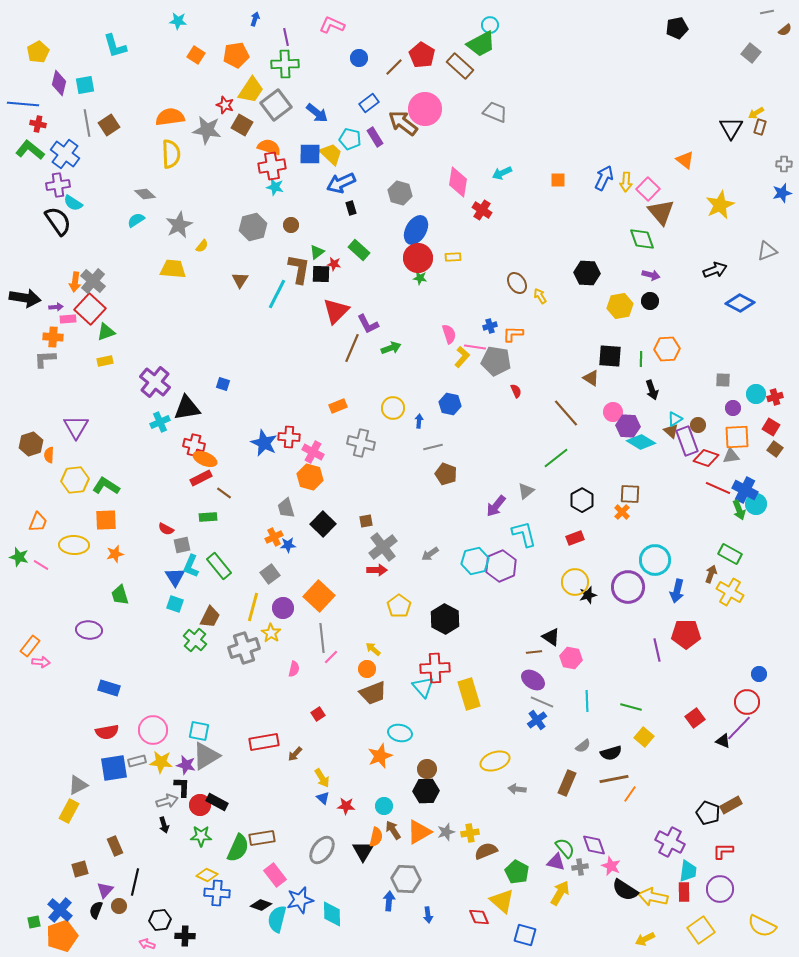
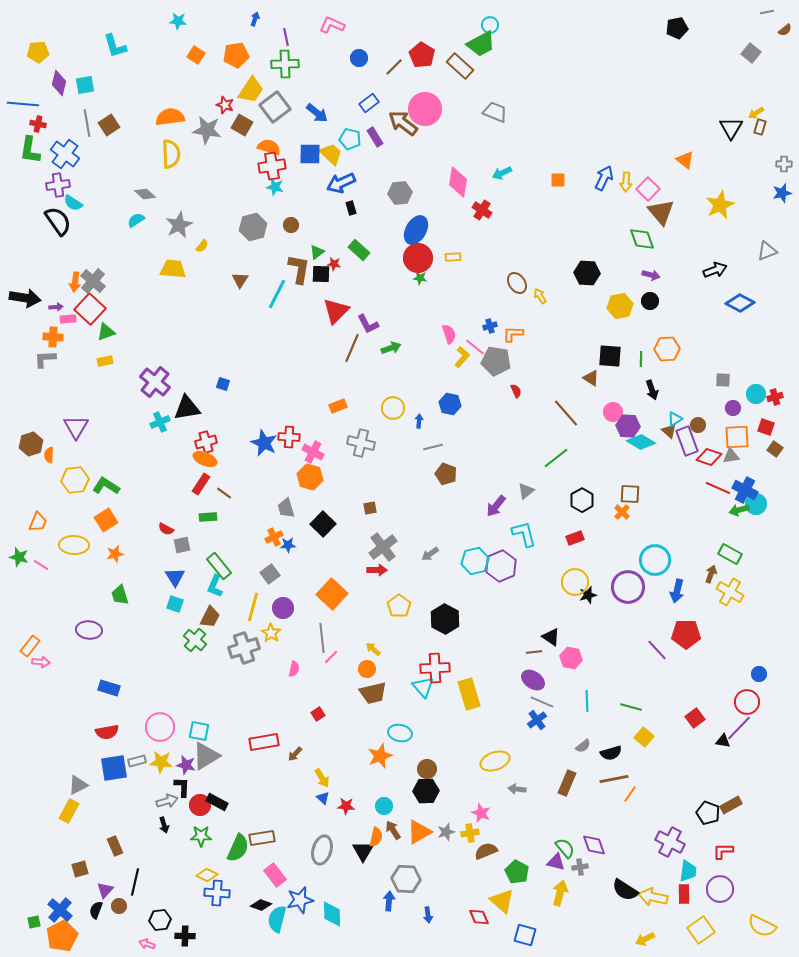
yellow pentagon at (38, 52): rotated 25 degrees clockwise
gray square at (276, 105): moved 1 px left, 2 px down
green L-shape at (30, 150): rotated 120 degrees counterclockwise
gray hexagon at (400, 193): rotated 20 degrees counterclockwise
pink line at (475, 347): rotated 30 degrees clockwise
red square at (771, 427): moved 5 px left; rotated 12 degrees counterclockwise
brown triangle at (671, 431): moved 2 px left
red cross at (194, 445): moved 12 px right, 3 px up; rotated 30 degrees counterclockwise
red diamond at (706, 458): moved 3 px right, 1 px up
red rectangle at (201, 478): moved 6 px down; rotated 30 degrees counterclockwise
green arrow at (739, 510): rotated 96 degrees clockwise
orange square at (106, 520): rotated 30 degrees counterclockwise
brown square at (366, 521): moved 4 px right, 13 px up
cyan L-shape at (191, 566): moved 24 px right, 20 px down
orange square at (319, 596): moved 13 px right, 2 px up
purple line at (657, 650): rotated 30 degrees counterclockwise
brown trapezoid at (373, 693): rotated 8 degrees clockwise
pink circle at (153, 730): moved 7 px right, 3 px up
black triangle at (723, 741): rotated 14 degrees counterclockwise
gray ellipse at (322, 850): rotated 20 degrees counterclockwise
pink star at (611, 866): moved 130 px left, 53 px up
red rectangle at (684, 892): moved 2 px down
yellow arrow at (560, 893): rotated 15 degrees counterclockwise
orange pentagon at (62, 936): rotated 8 degrees counterclockwise
